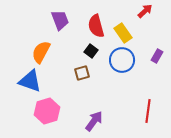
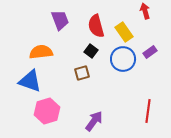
red arrow: rotated 63 degrees counterclockwise
yellow rectangle: moved 1 px right, 1 px up
orange semicircle: rotated 55 degrees clockwise
purple rectangle: moved 7 px left, 4 px up; rotated 24 degrees clockwise
blue circle: moved 1 px right, 1 px up
